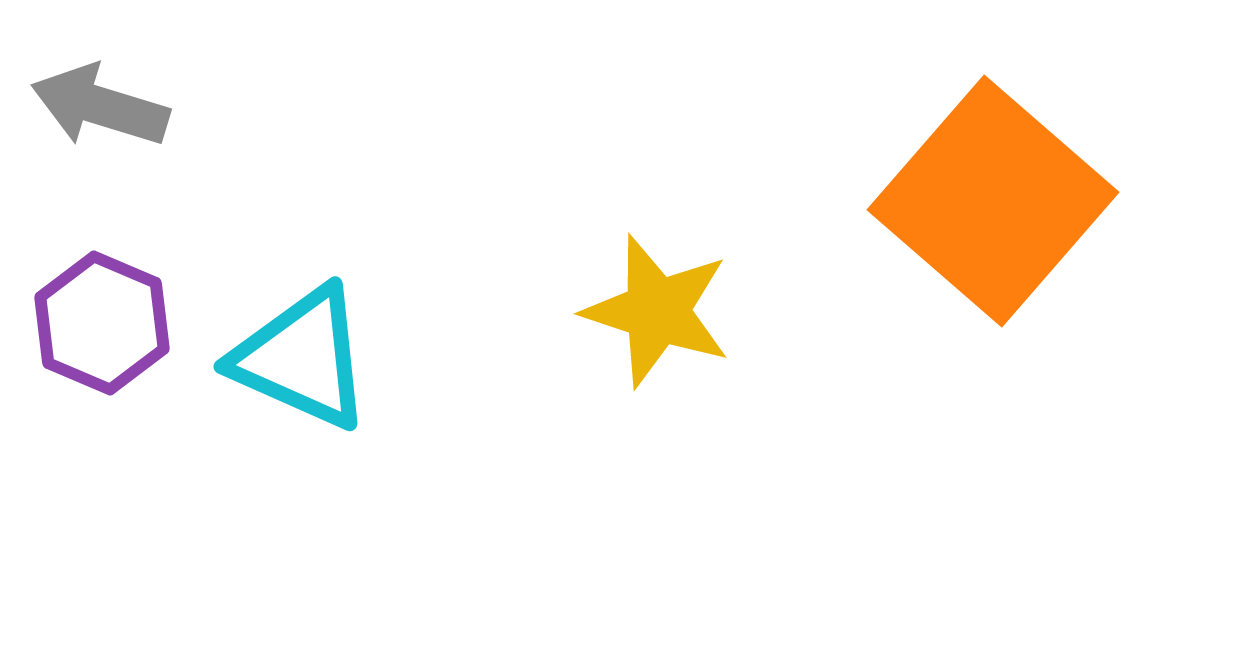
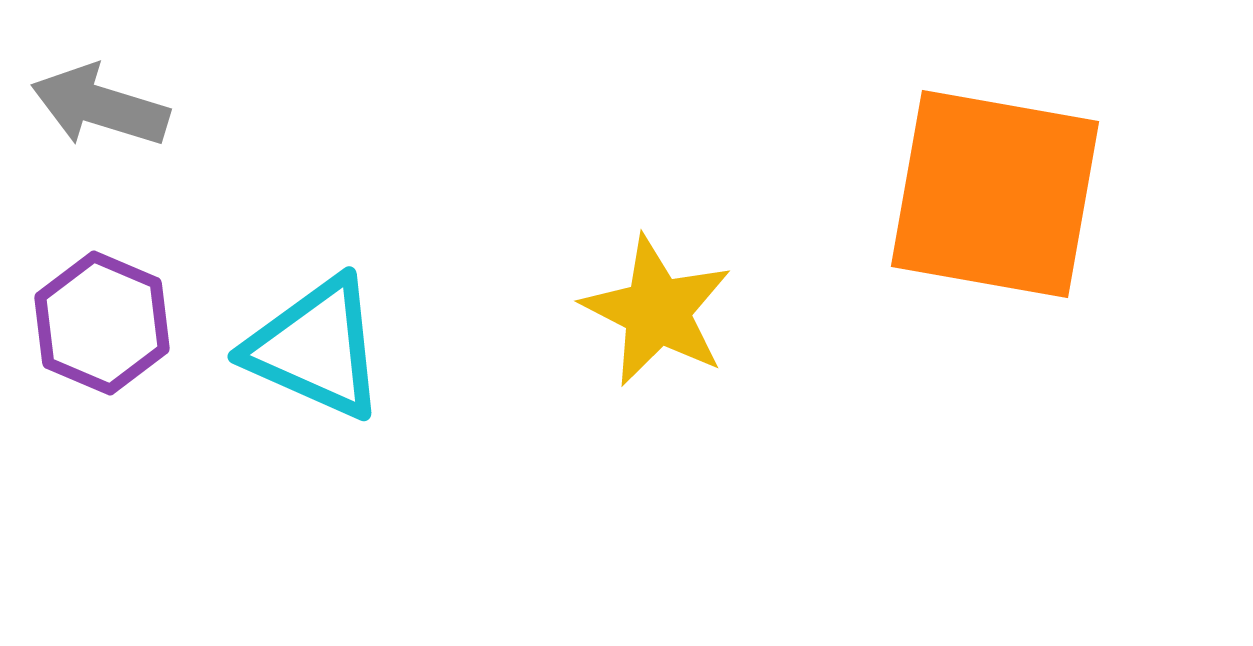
orange square: moved 2 px right, 7 px up; rotated 31 degrees counterclockwise
yellow star: rotated 9 degrees clockwise
cyan triangle: moved 14 px right, 10 px up
